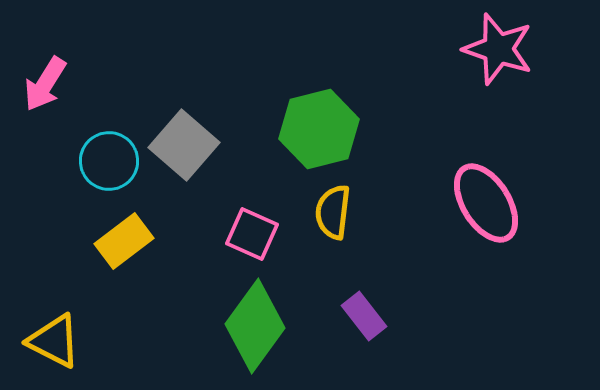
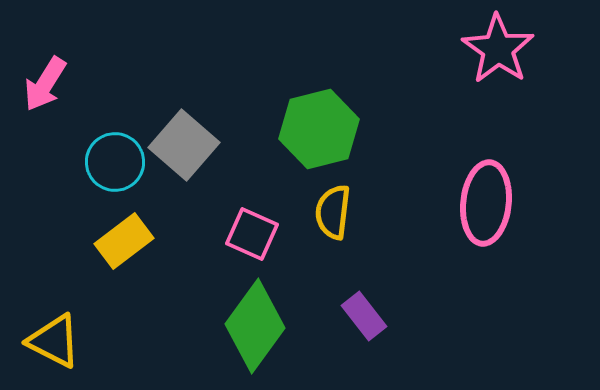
pink star: rotated 16 degrees clockwise
cyan circle: moved 6 px right, 1 px down
pink ellipse: rotated 38 degrees clockwise
